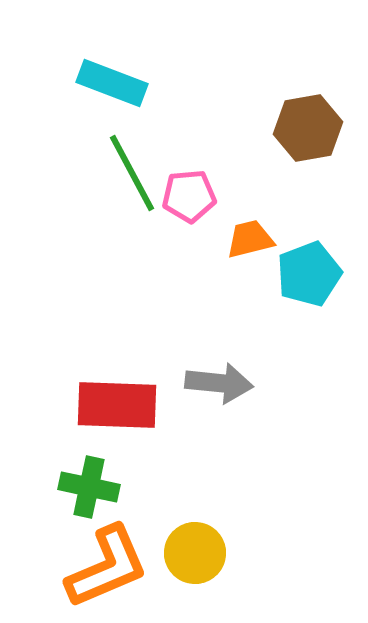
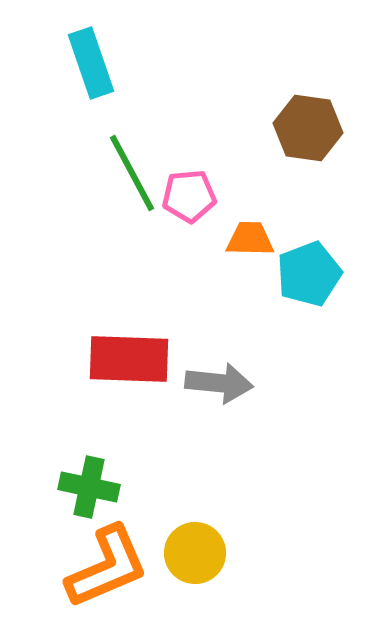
cyan rectangle: moved 21 px left, 20 px up; rotated 50 degrees clockwise
brown hexagon: rotated 18 degrees clockwise
orange trapezoid: rotated 15 degrees clockwise
red rectangle: moved 12 px right, 46 px up
